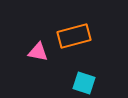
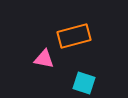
pink triangle: moved 6 px right, 7 px down
